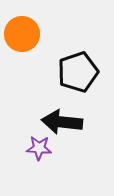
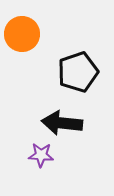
black arrow: moved 1 px down
purple star: moved 2 px right, 7 px down
